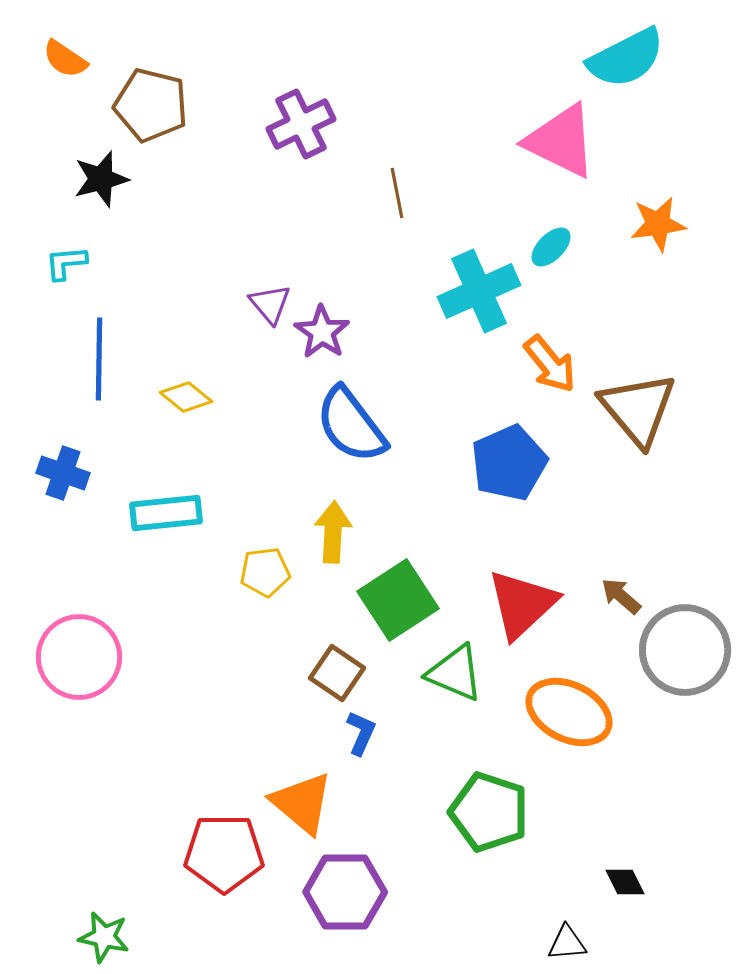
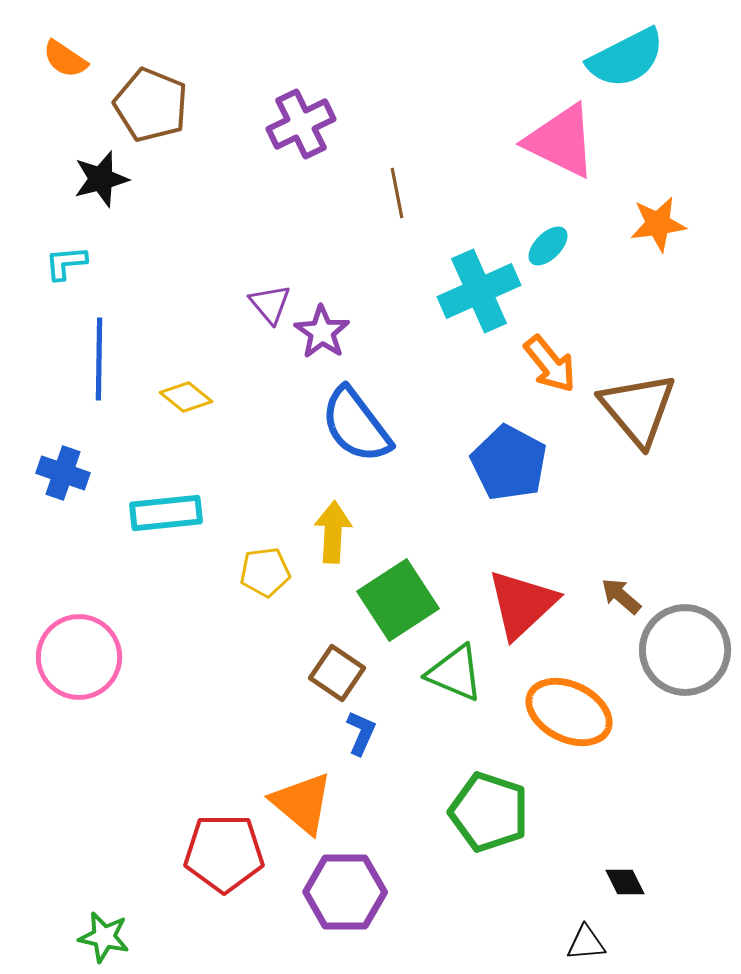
brown pentagon: rotated 8 degrees clockwise
cyan ellipse: moved 3 px left, 1 px up
blue semicircle: moved 5 px right
blue pentagon: rotated 20 degrees counterclockwise
black triangle: moved 19 px right
